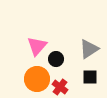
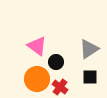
pink triangle: rotated 35 degrees counterclockwise
black circle: moved 3 px down
